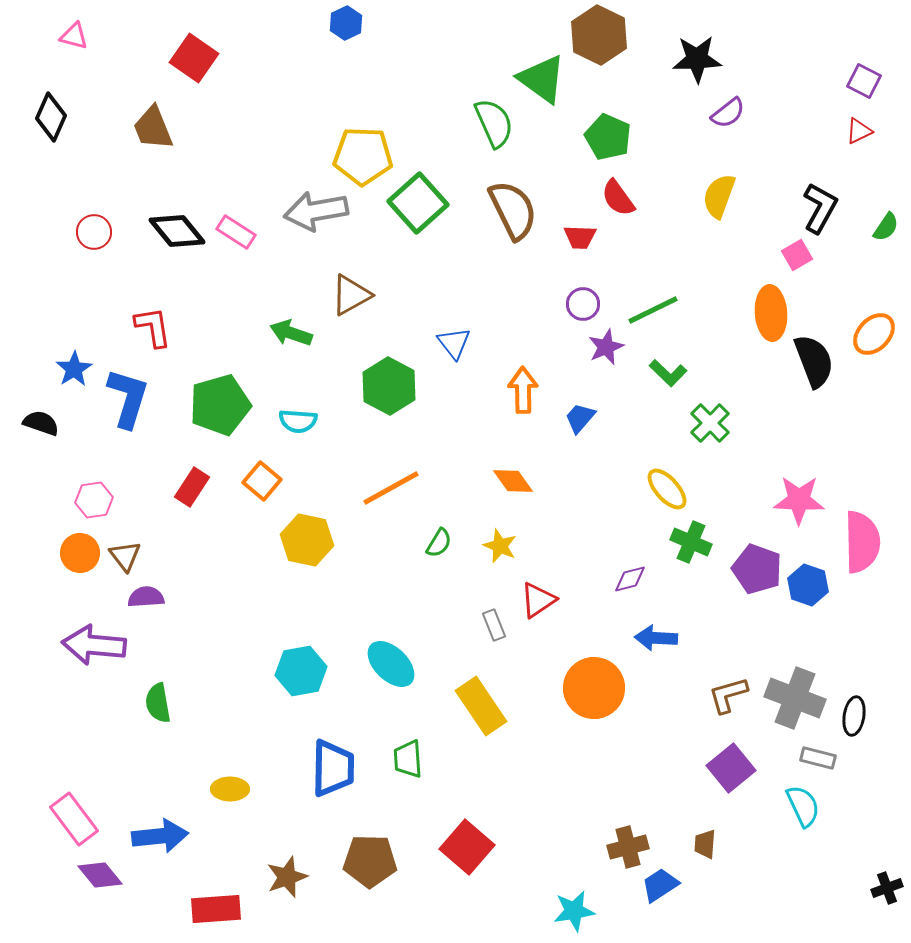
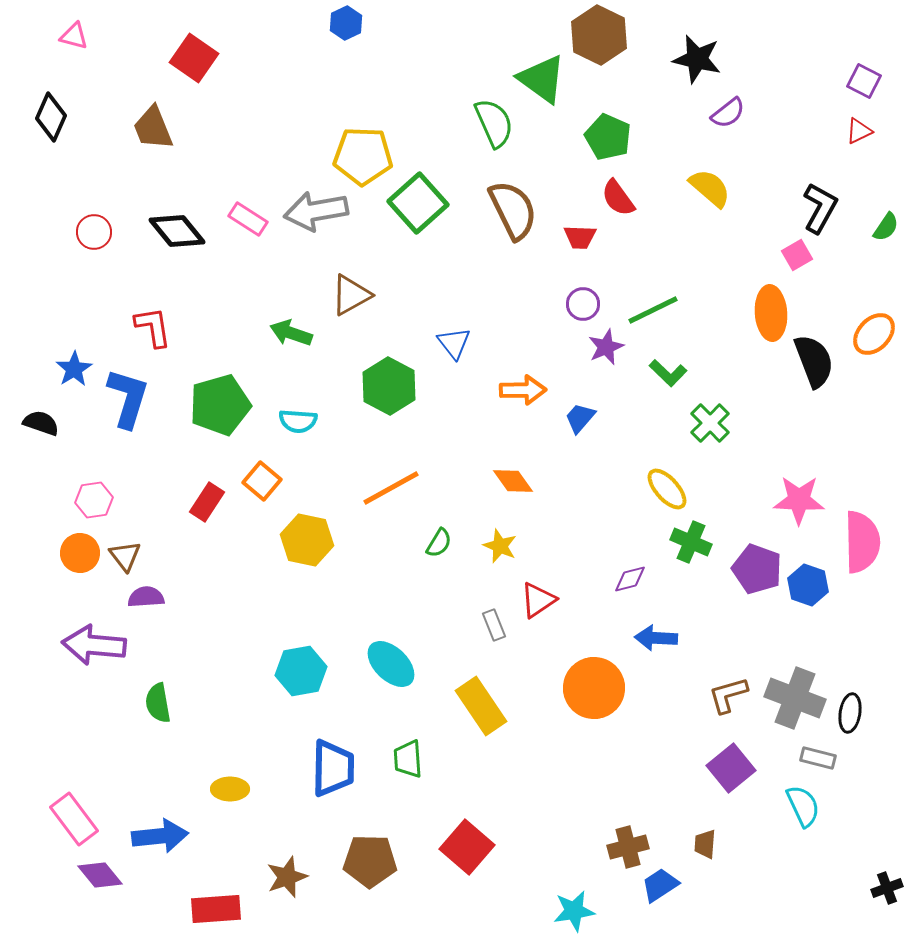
black star at (697, 59): rotated 15 degrees clockwise
yellow semicircle at (719, 196): moved 9 px left, 8 px up; rotated 111 degrees clockwise
pink rectangle at (236, 232): moved 12 px right, 13 px up
orange arrow at (523, 390): rotated 90 degrees clockwise
red rectangle at (192, 487): moved 15 px right, 15 px down
black ellipse at (854, 716): moved 4 px left, 3 px up
